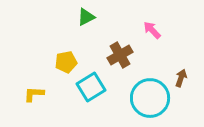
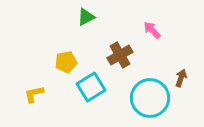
yellow L-shape: rotated 15 degrees counterclockwise
